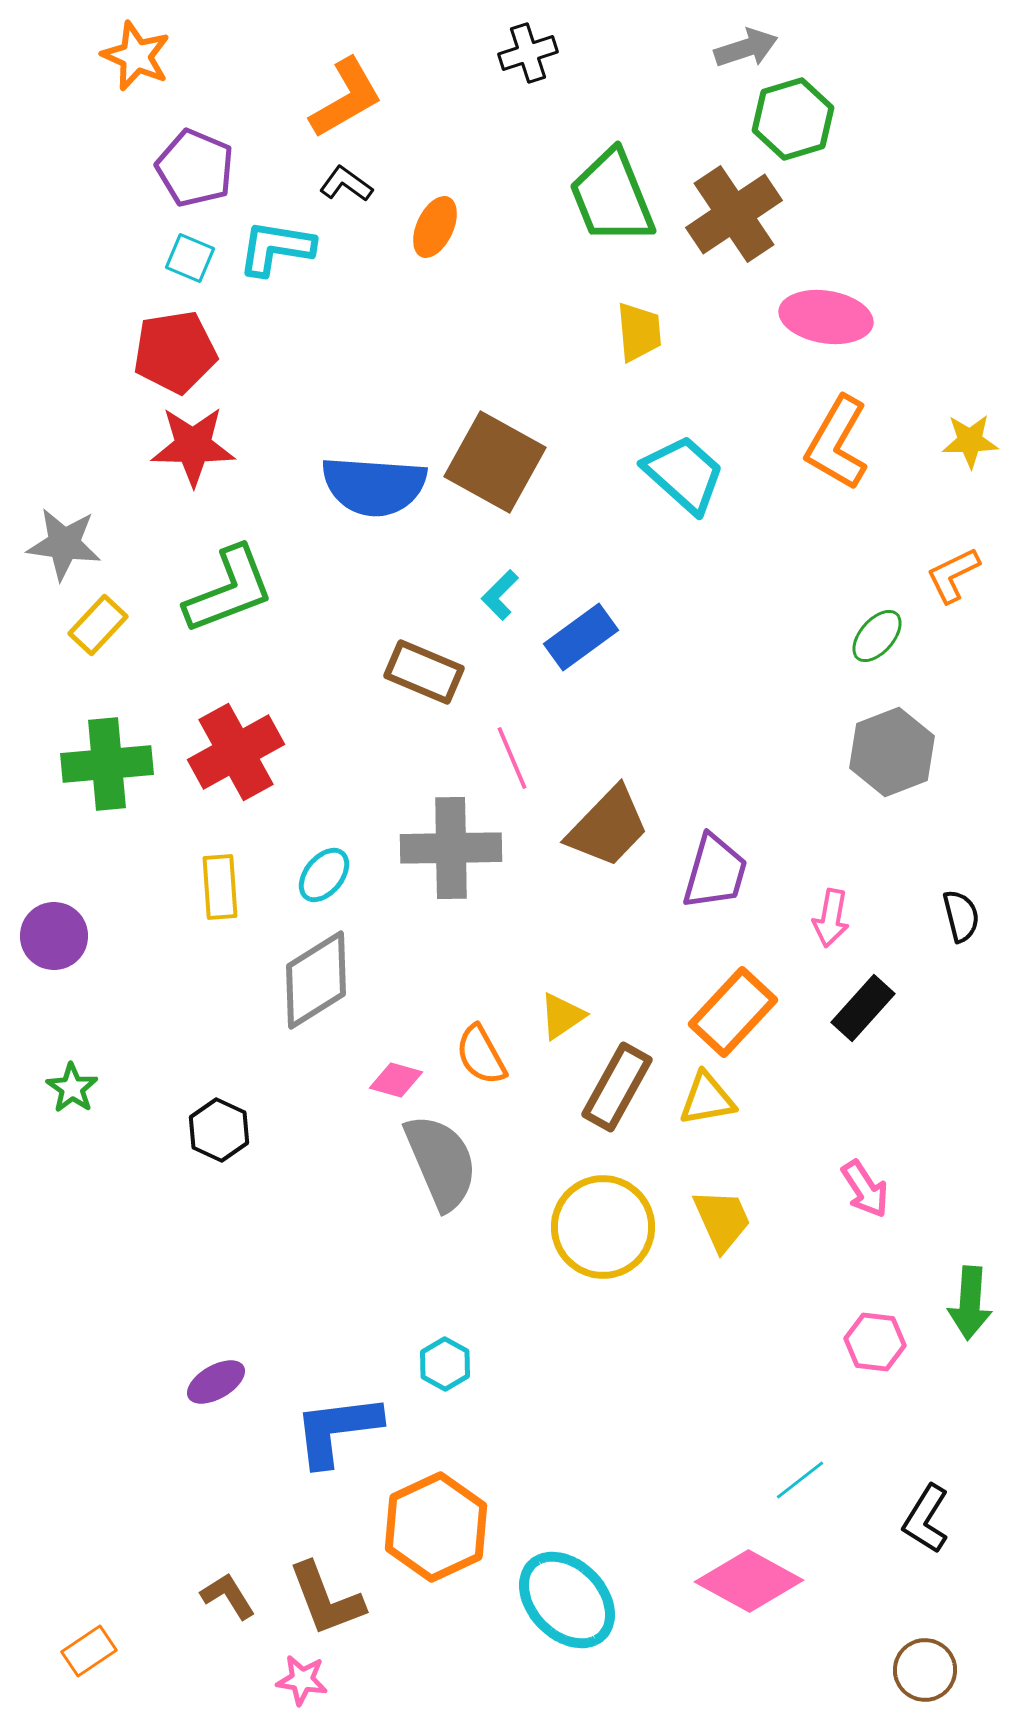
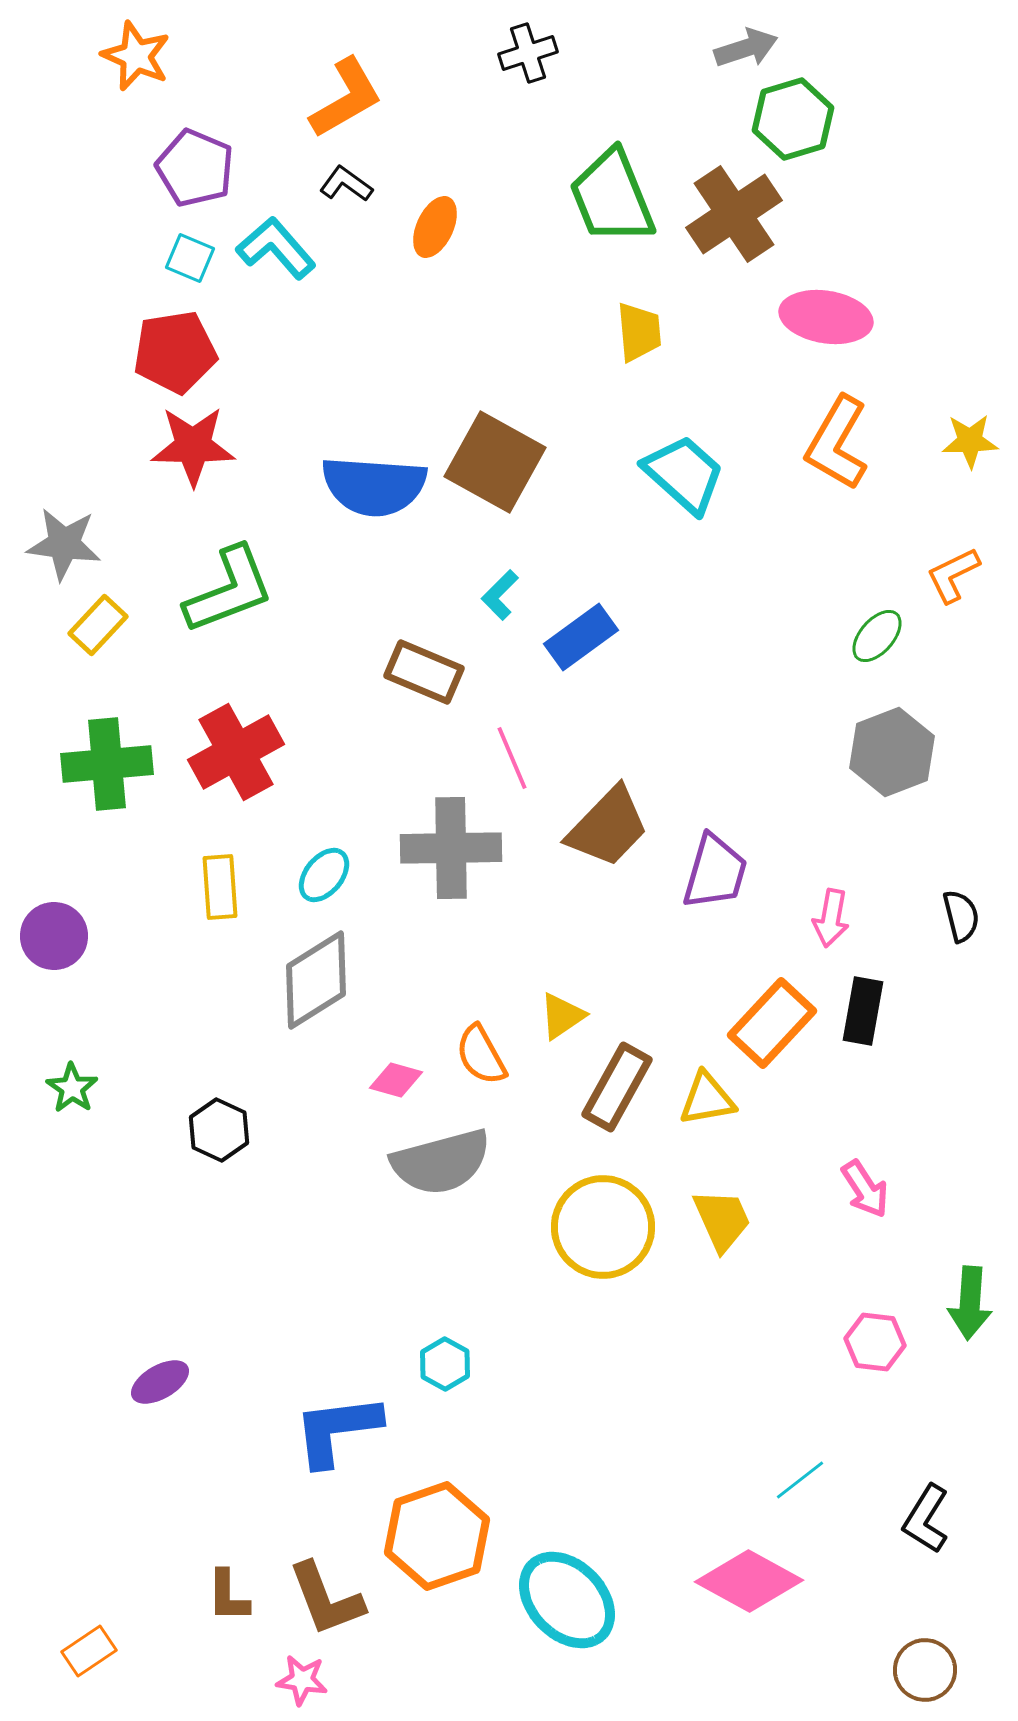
cyan L-shape at (276, 248): rotated 40 degrees clockwise
black rectangle at (863, 1008): moved 3 px down; rotated 32 degrees counterclockwise
orange rectangle at (733, 1012): moved 39 px right, 11 px down
gray semicircle at (441, 1162): rotated 98 degrees clockwise
purple ellipse at (216, 1382): moved 56 px left
orange hexagon at (436, 1527): moved 1 px right, 9 px down; rotated 6 degrees clockwise
brown L-shape at (228, 1596): rotated 148 degrees counterclockwise
